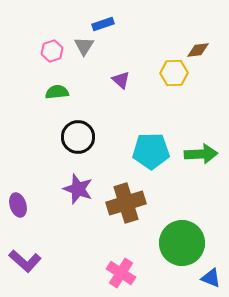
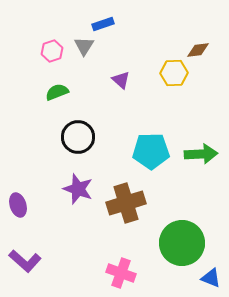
green semicircle: rotated 15 degrees counterclockwise
pink cross: rotated 12 degrees counterclockwise
